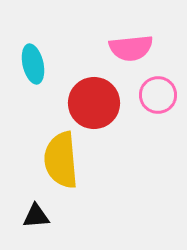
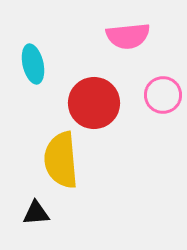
pink semicircle: moved 3 px left, 12 px up
pink circle: moved 5 px right
black triangle: moved 3 px up
